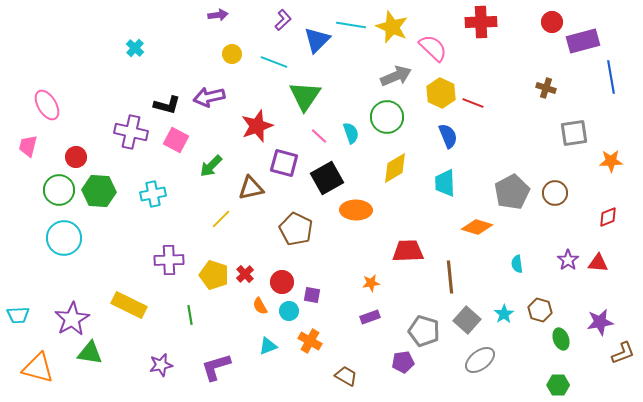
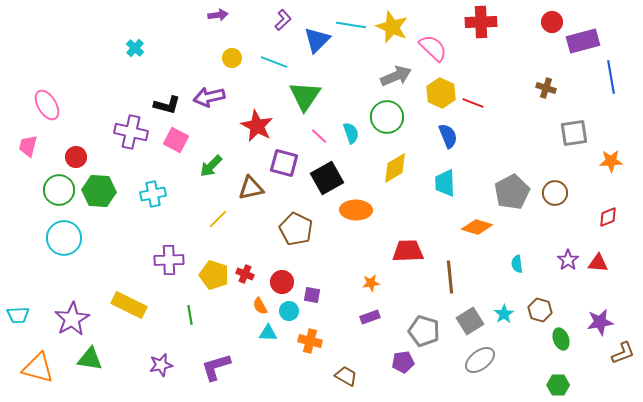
yellow circle at (232, 54): moved 4 px down
red star at (257, 126): rotated 24 degrees counterclockwise
yellow line at (221, 219): moved 3 px left
red cross at (245, 274): rotated 24 degrees counterclockwise
gray square at (467, 320): moved 3 px right, 1 px down; rotated 16 degrees clockwise
orange cross at (310, 341): rotated 15 degrees counterclockwise
cyan triangle at (268, 346): moved 13 px up; rotated 24 degrees clockwise
green triangle at (90, 353): moved 6 px down
